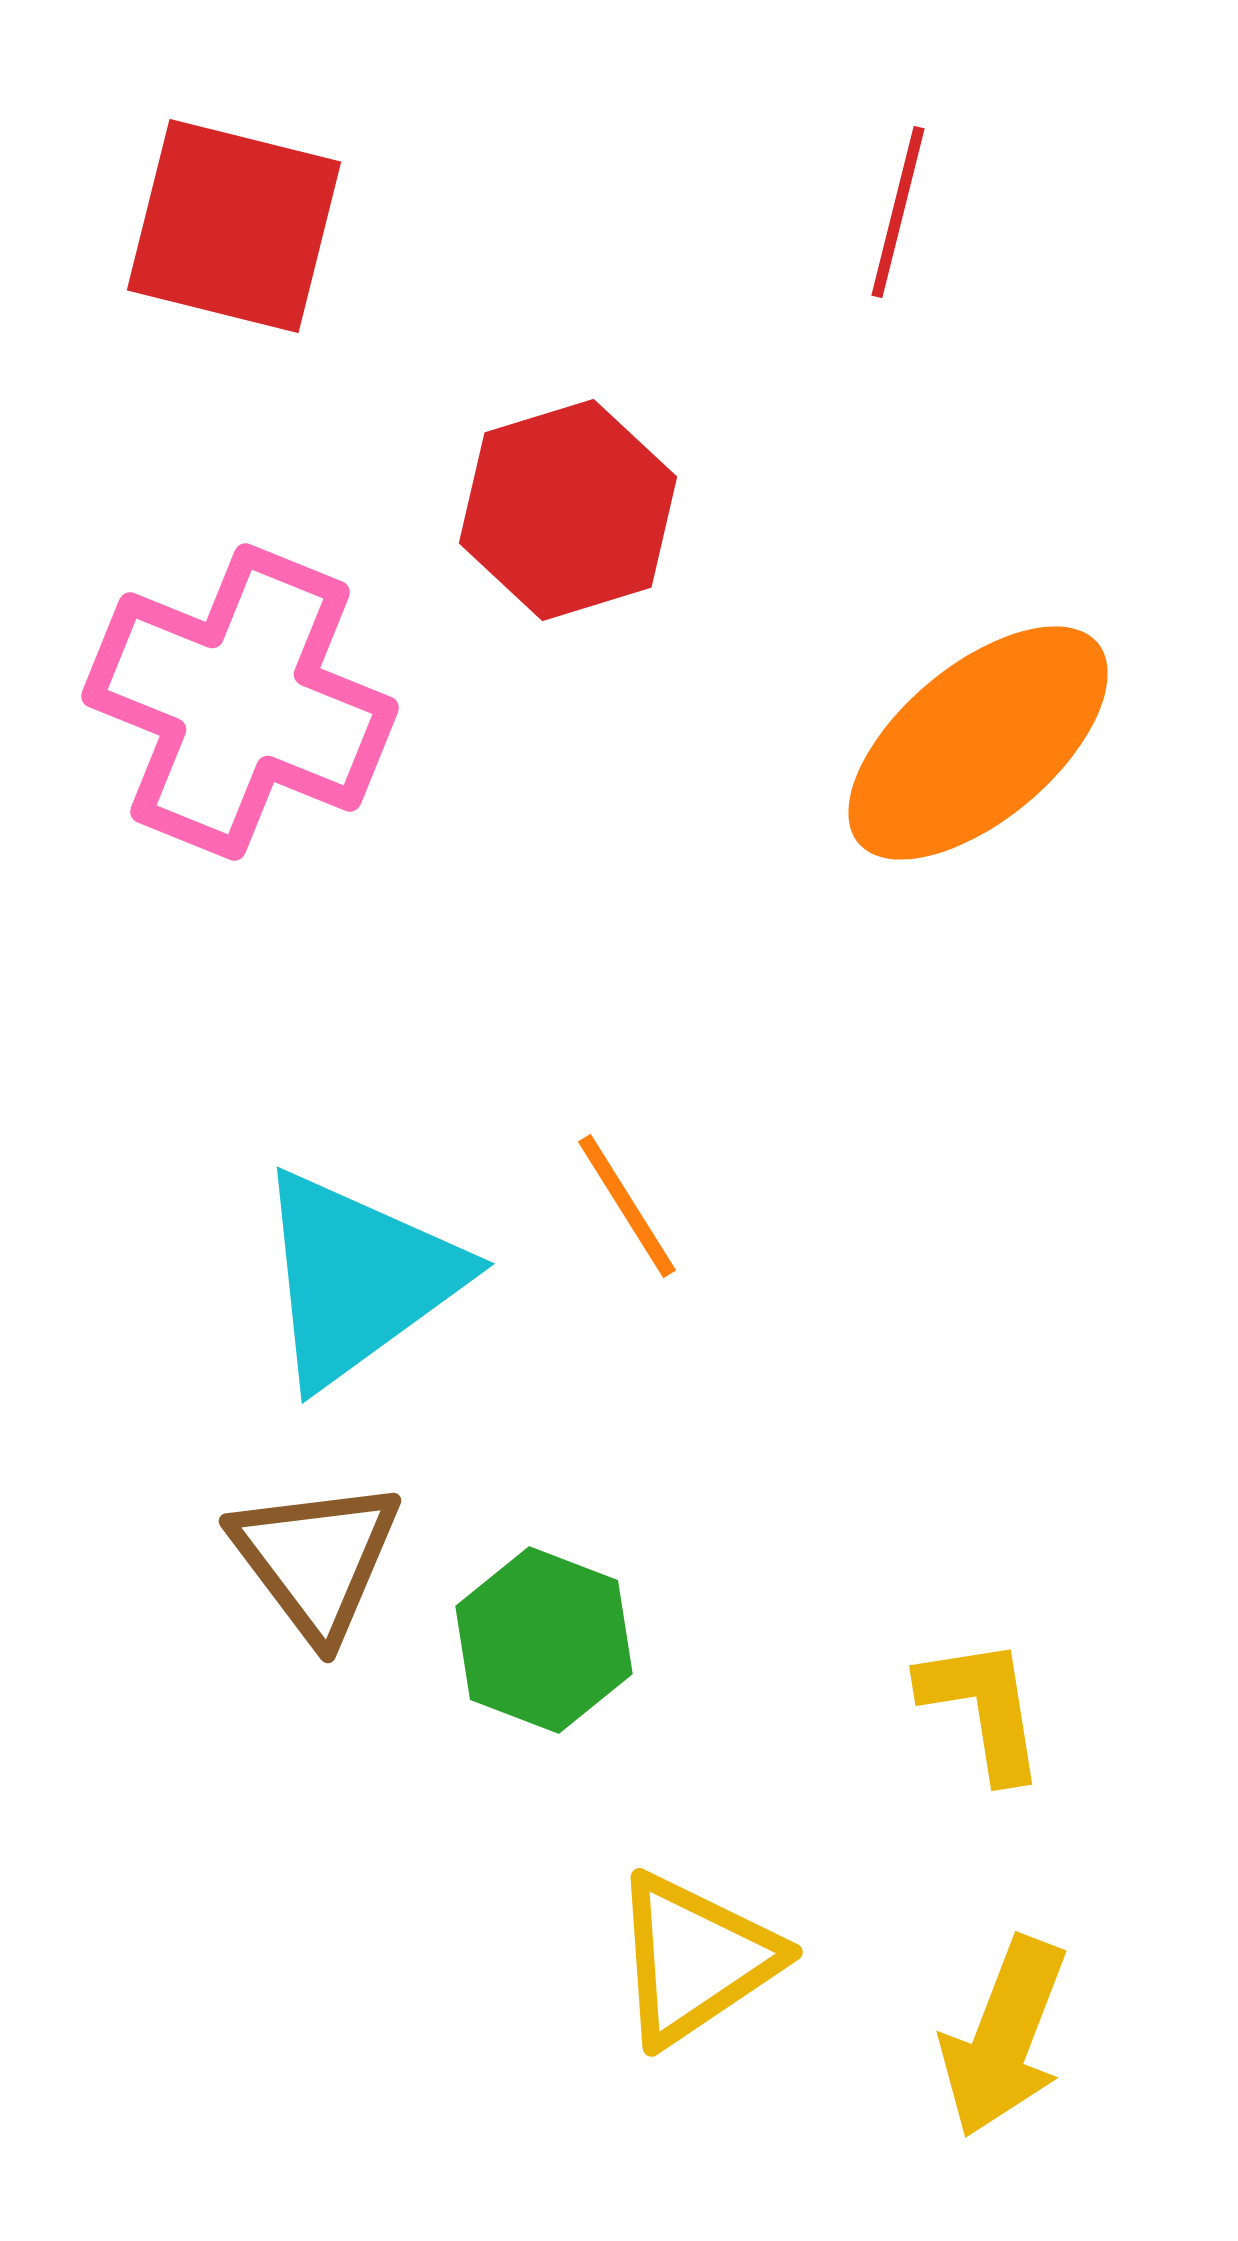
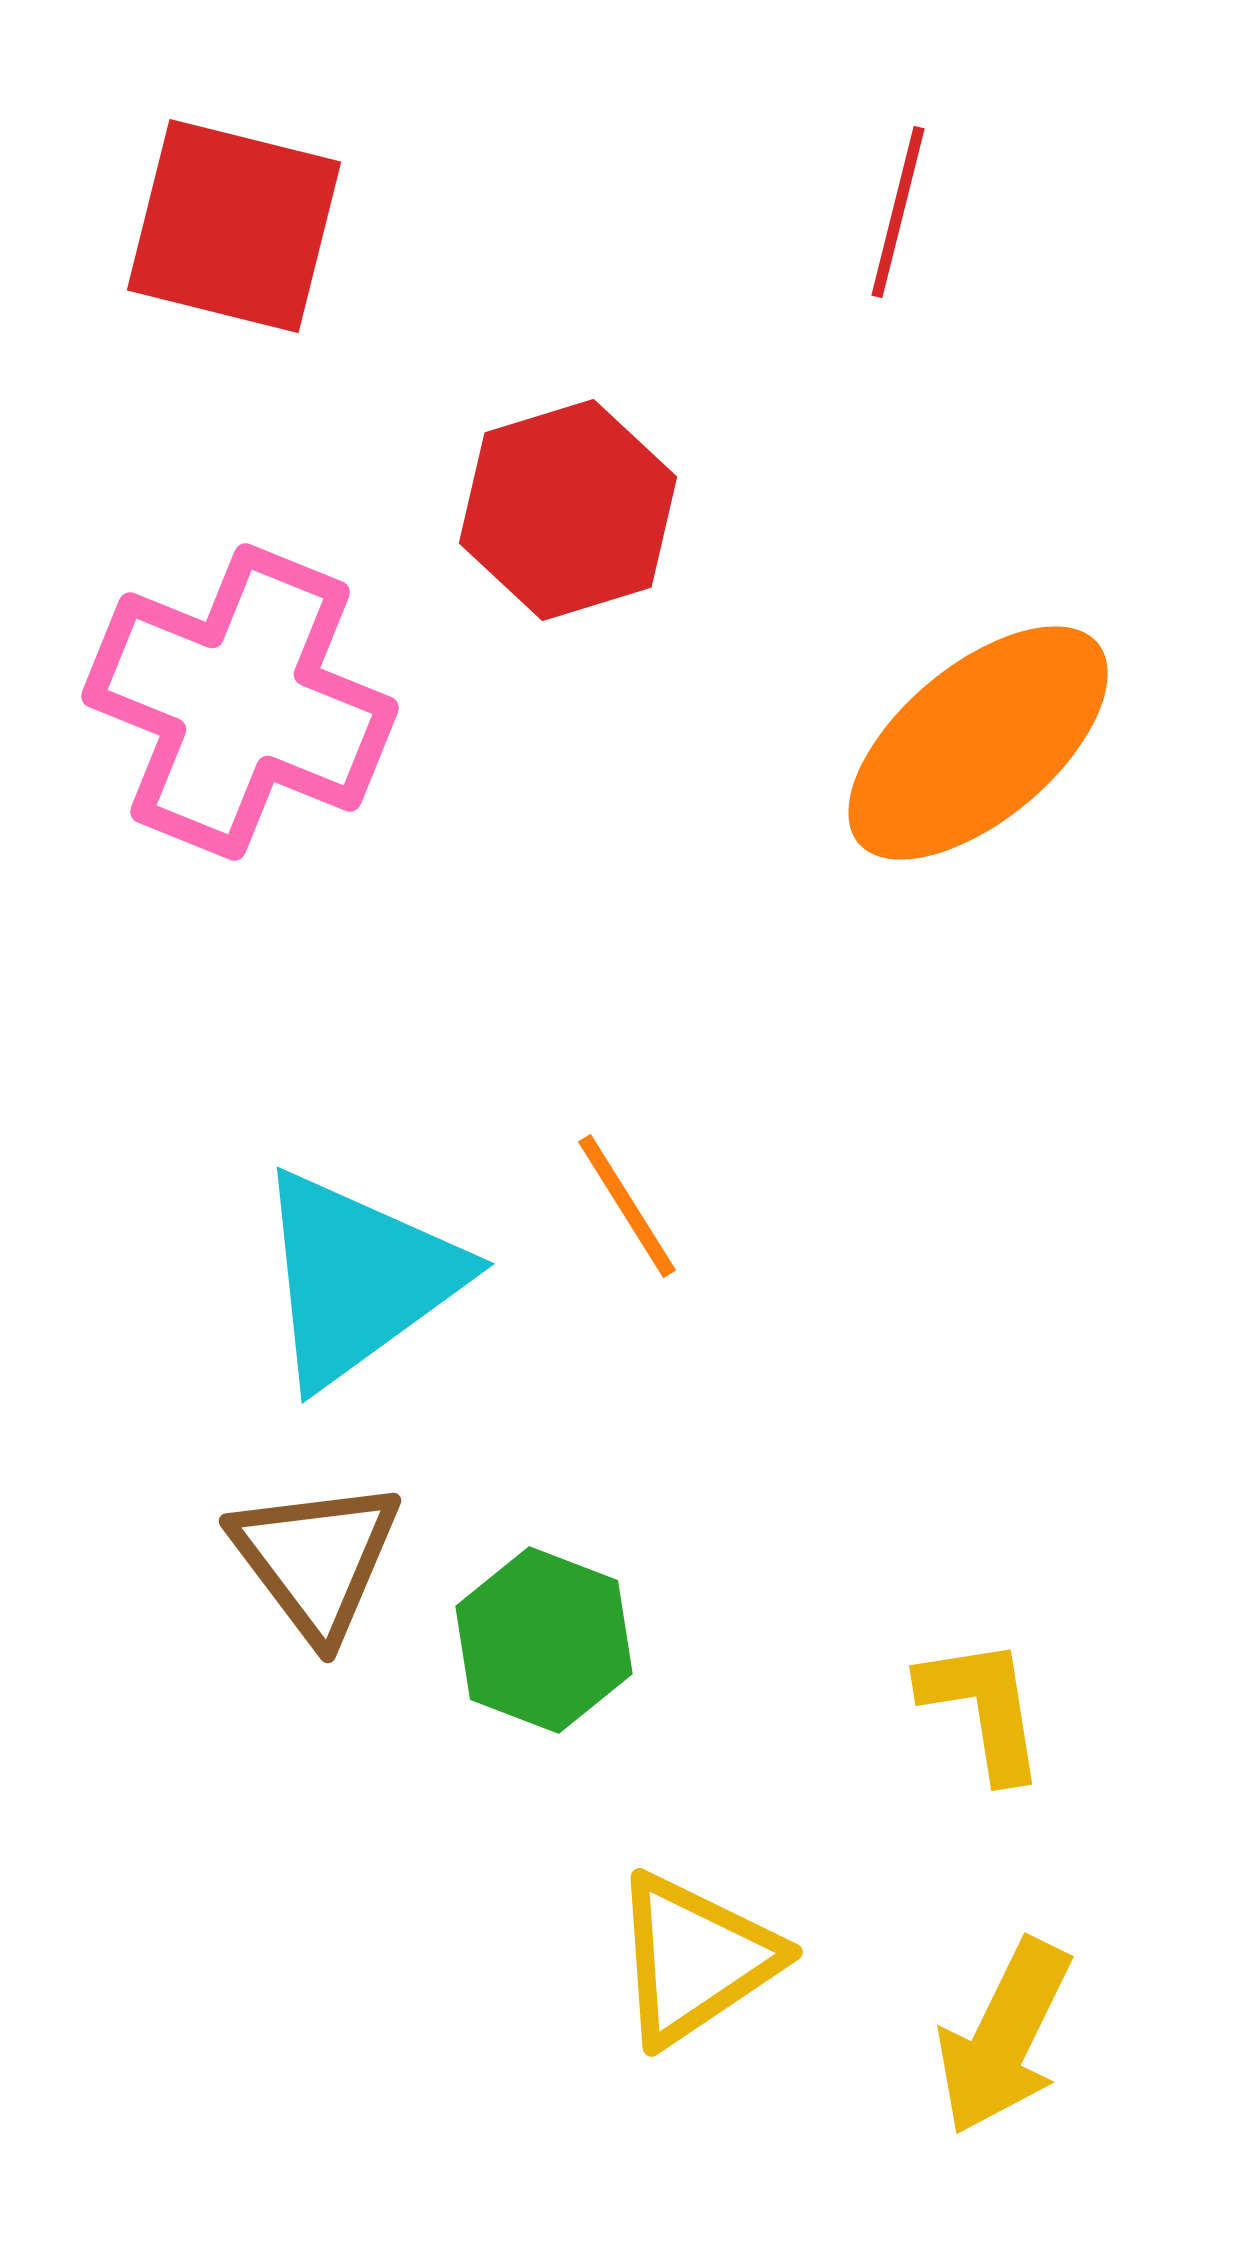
yellow arrow: rotated 5 degrees clockwise
